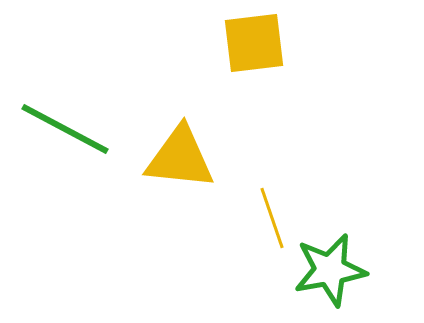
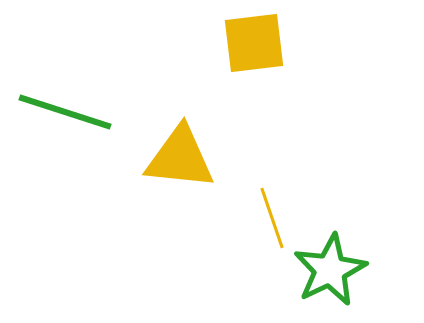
green line: moved 17 px up; rotated 10 degrees counterclockwise
green star: rotated 16 degrees counterclockwise
